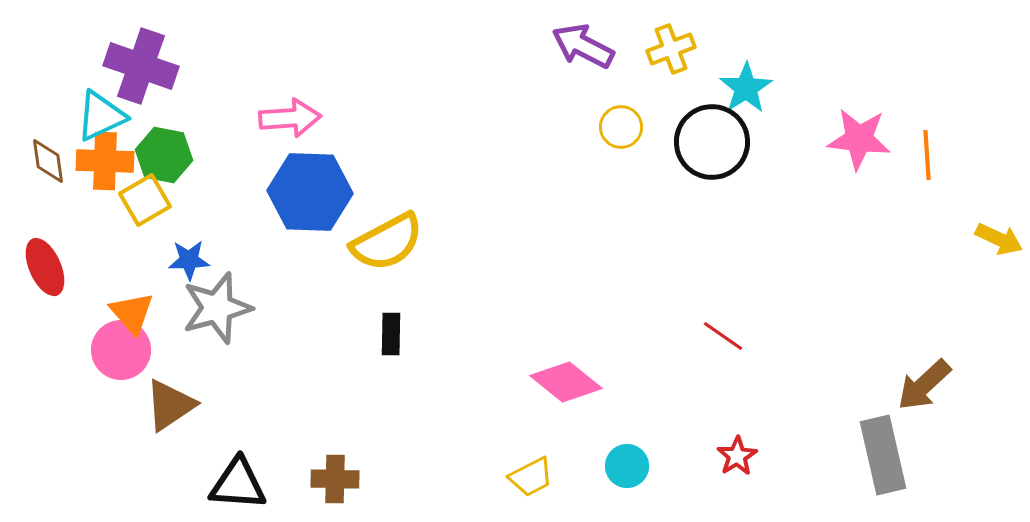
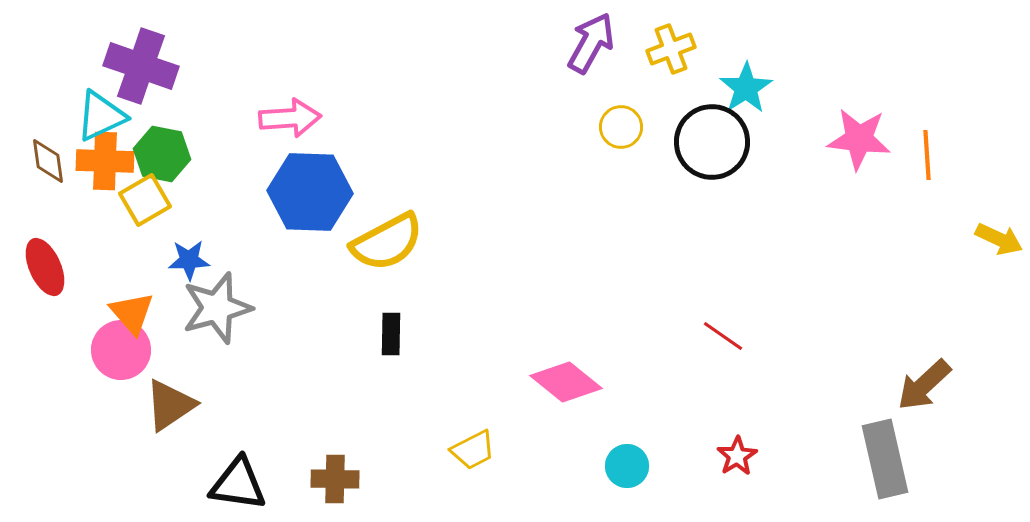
purple arrow: moved 8 px right, 3 px up; rotated 92 degrees clockwise
green hexagon: moved 2 px left, 1 px up
gray rectangle: moved 2 px right, 4 px down
yellow trapezoid: moved 58 px left, 27 px up
black triangle: rotated 4 degrees clockwise
